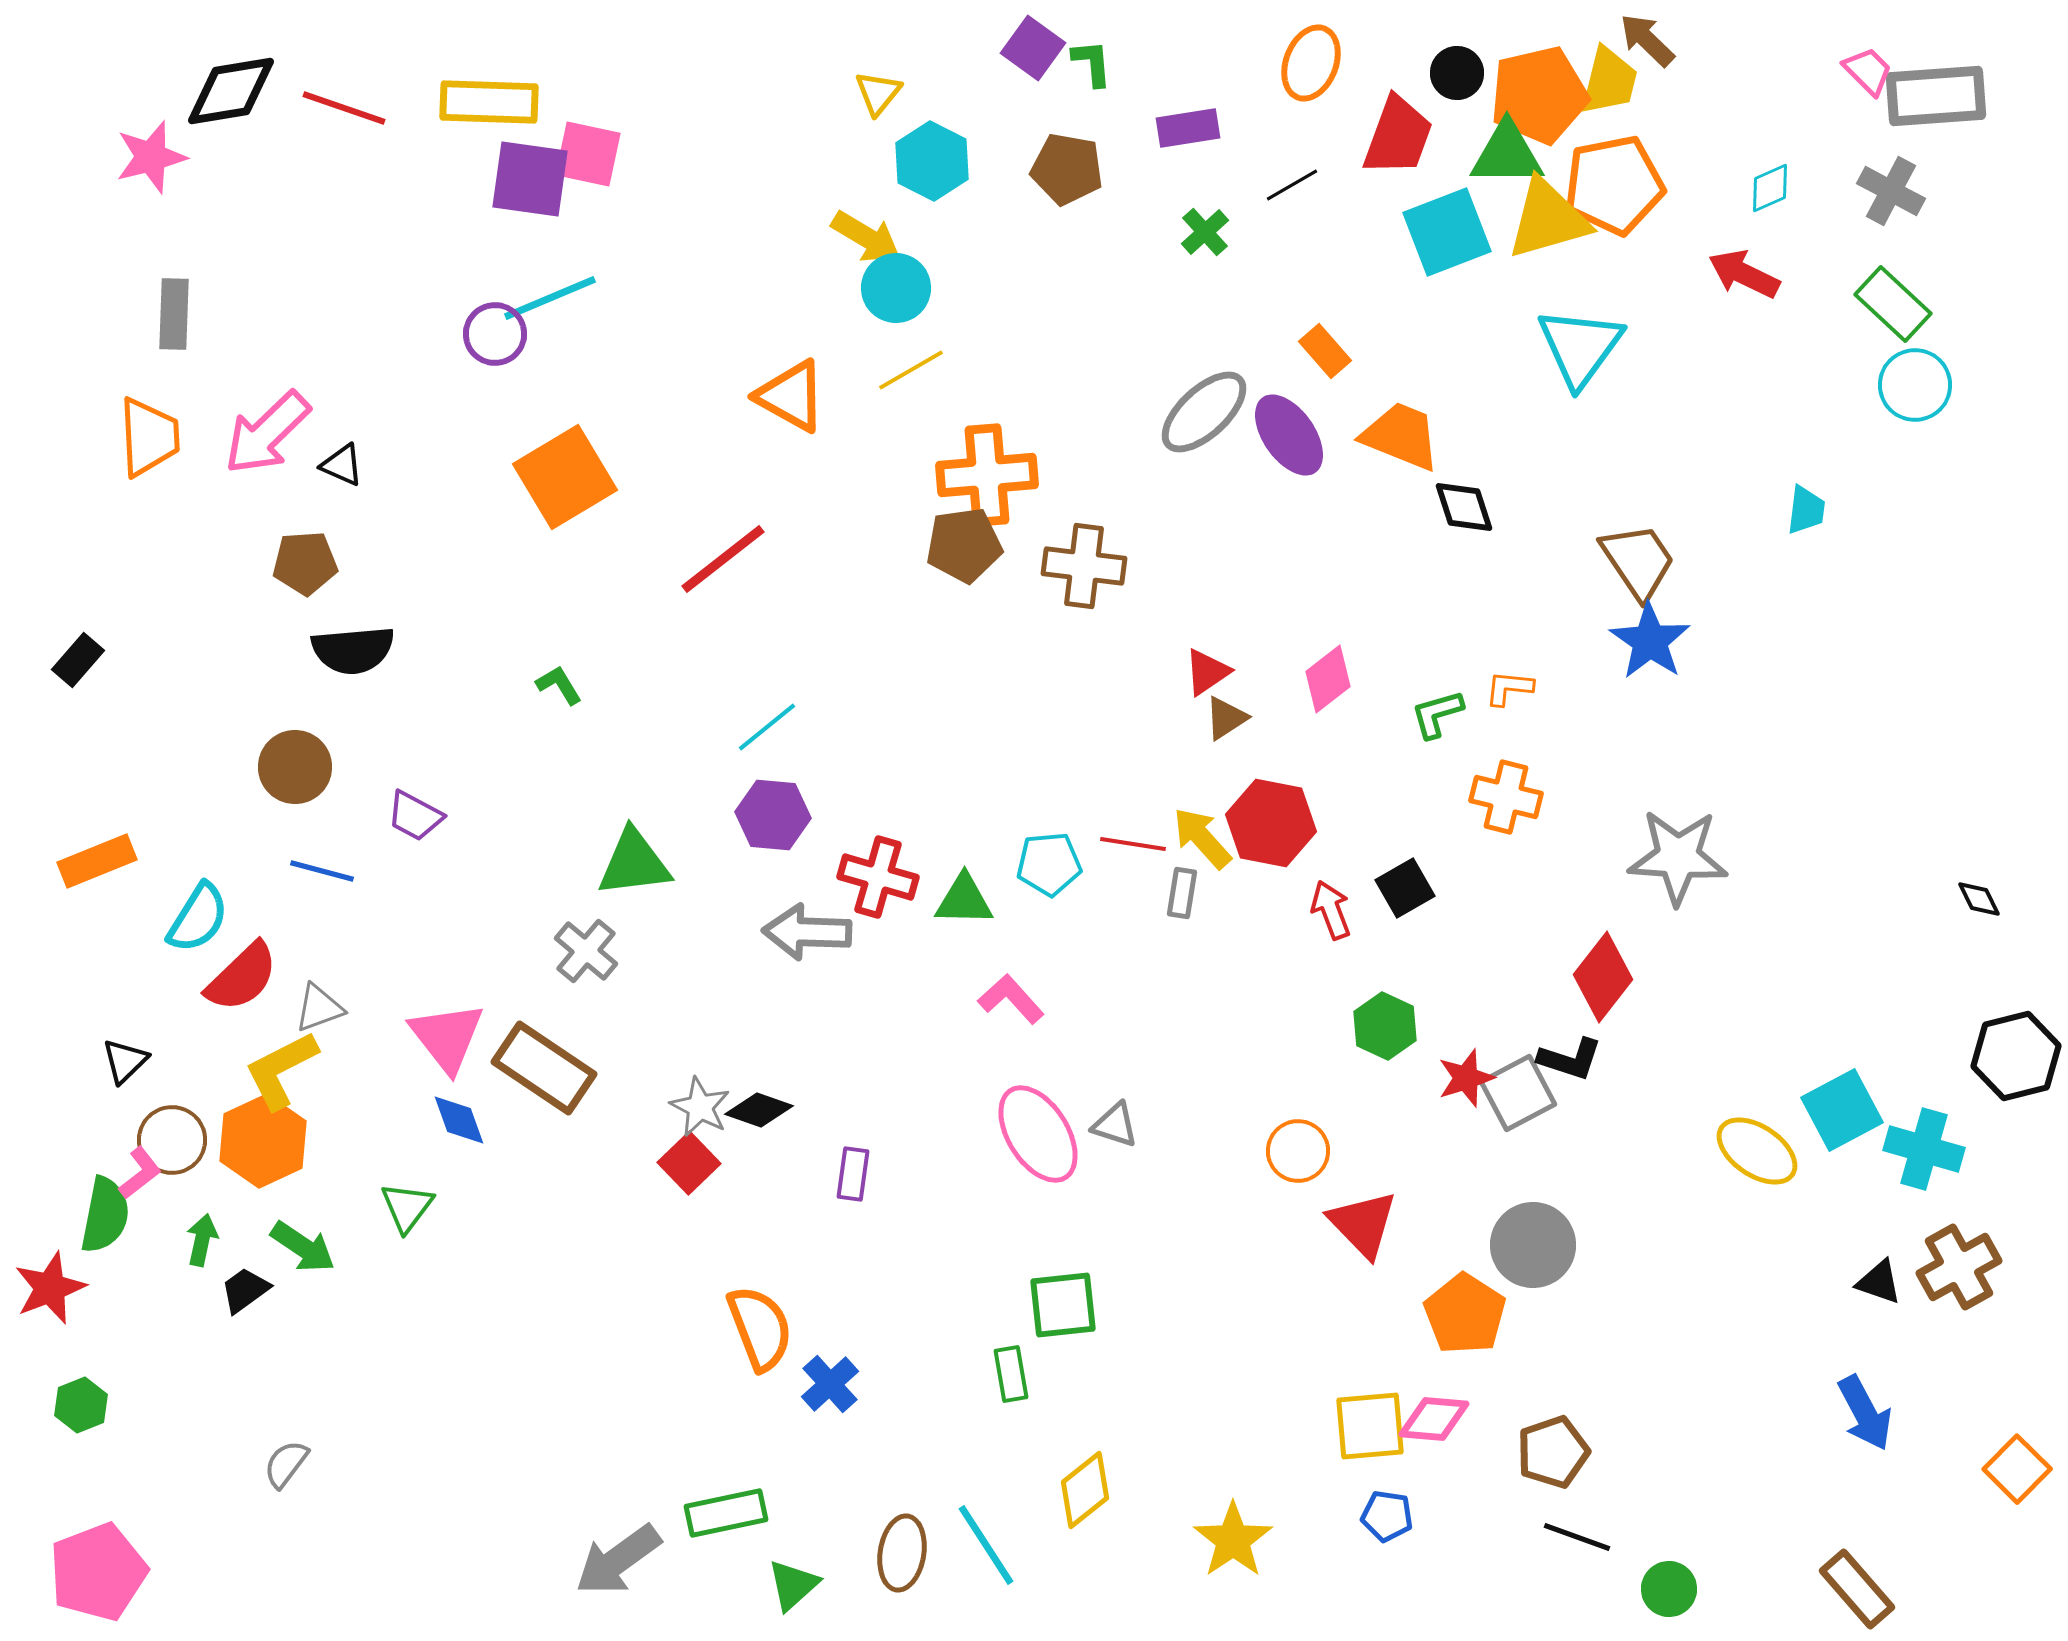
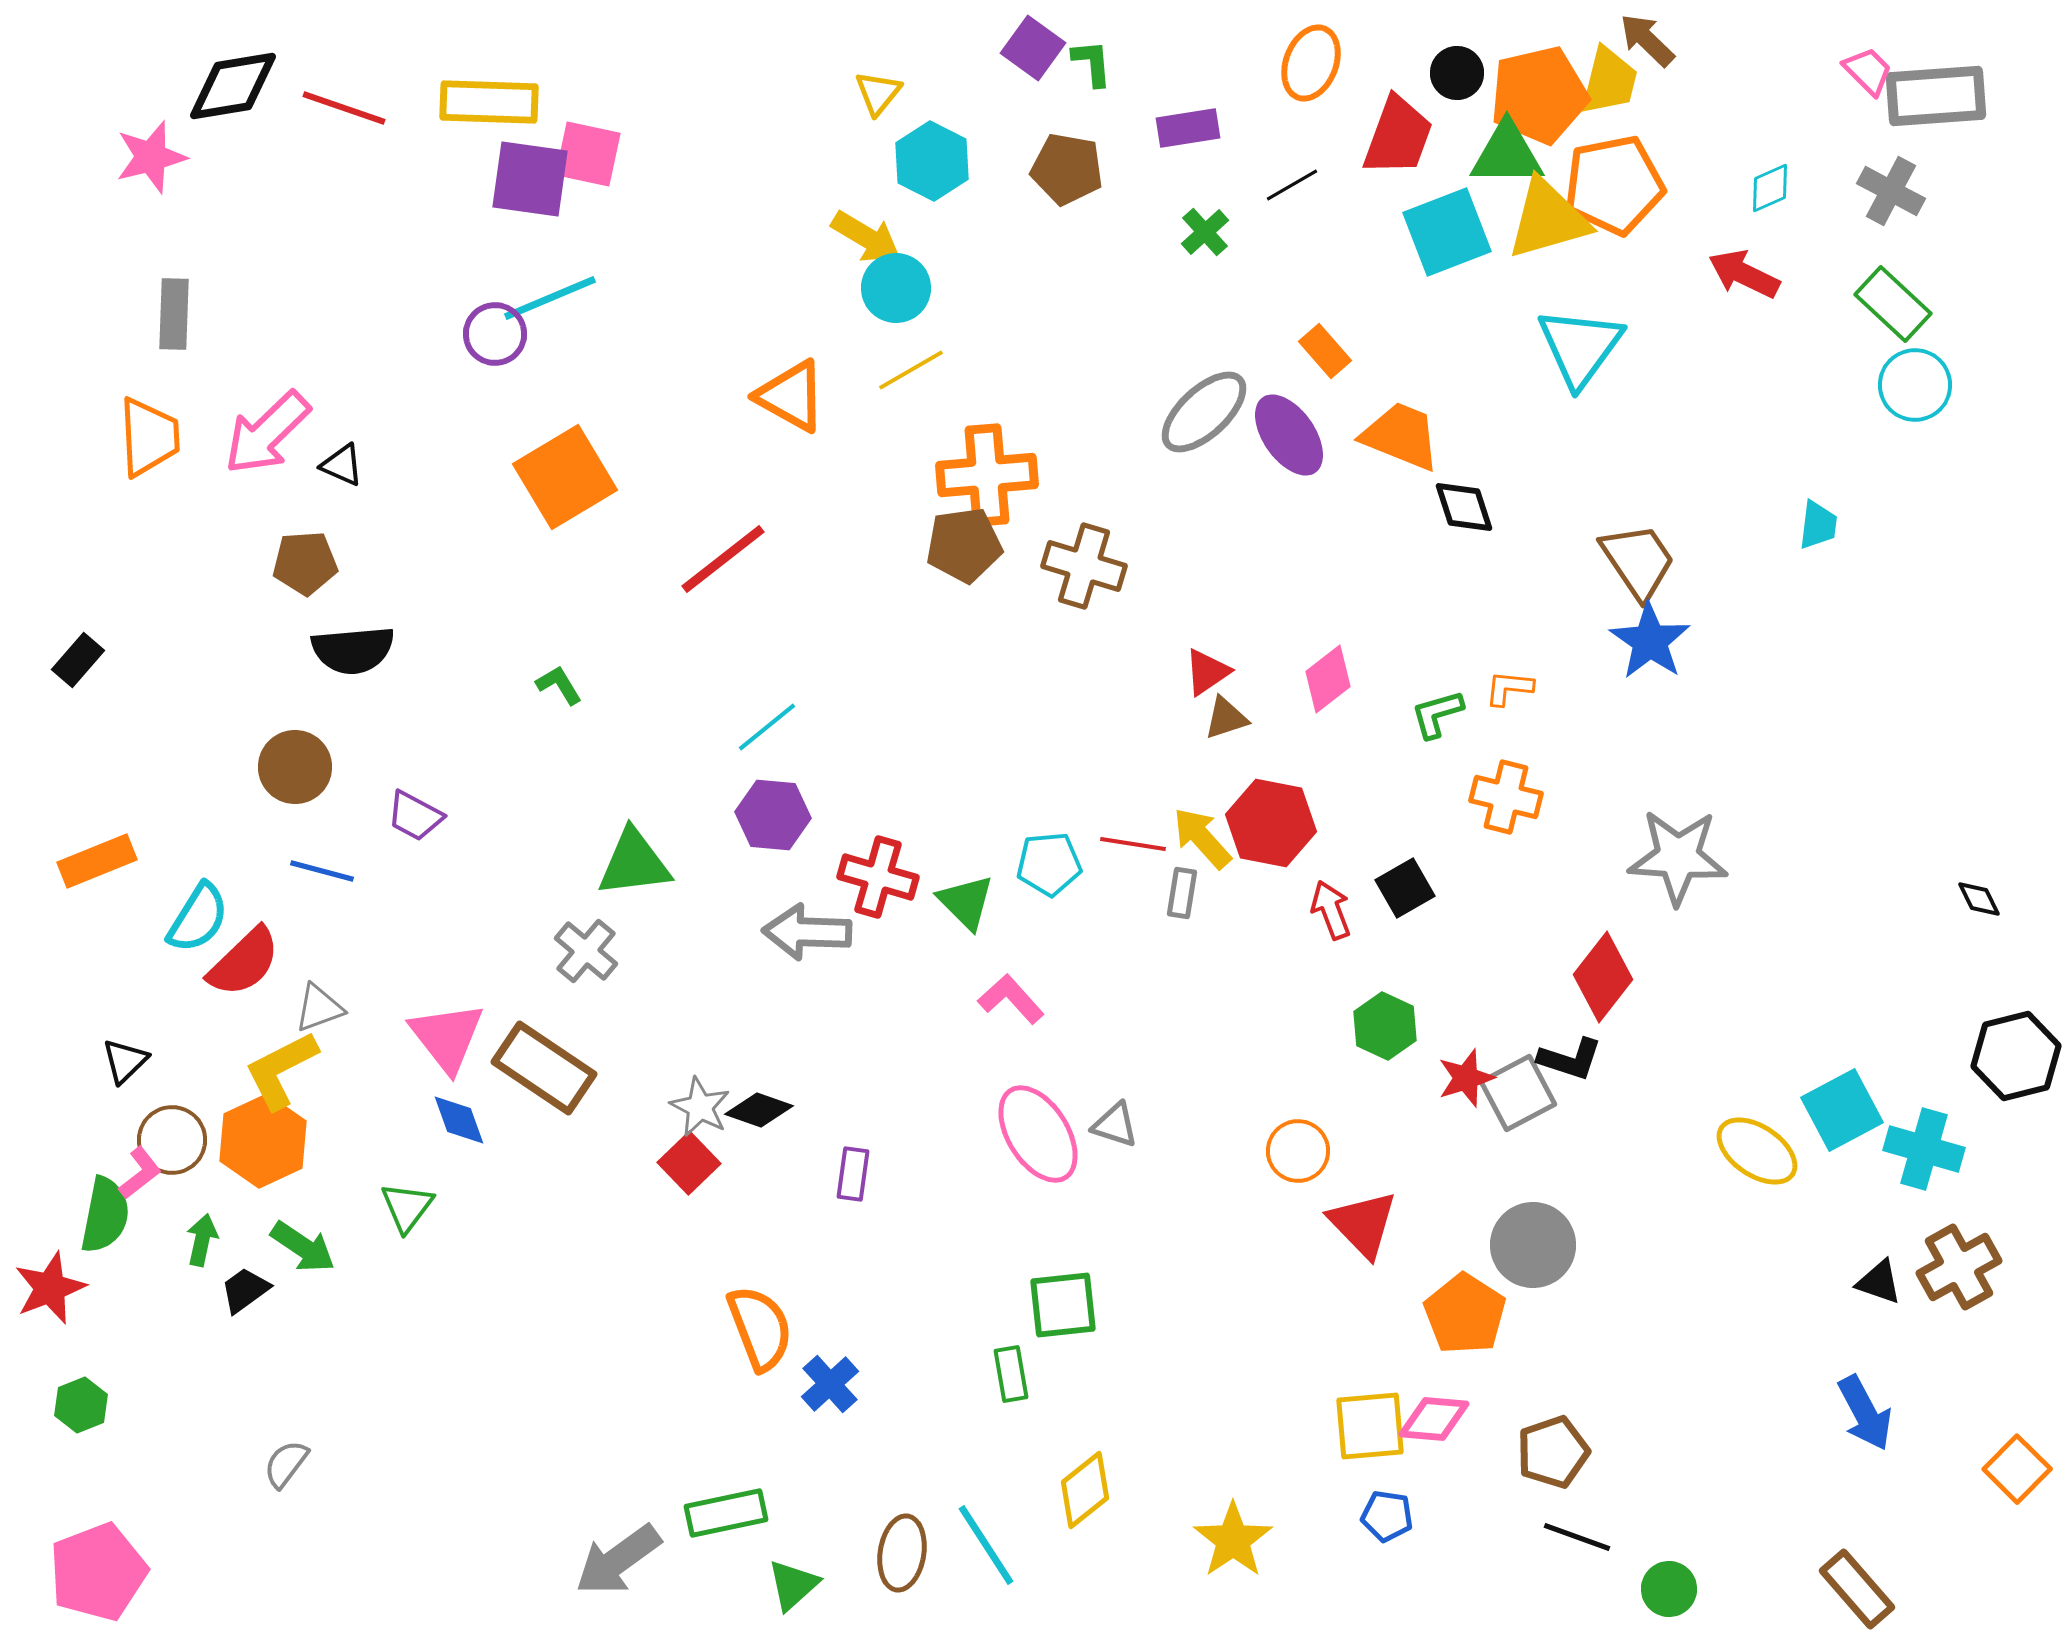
black diamond at (231, 91): moved 2 px right, 5 px up
cyan trapezoid at (1806, 510): moved 12 px right, 15 px down
brown cross at (1084, 566): rotated 10 degrees clockwise
brown triangle at (1226, 718): rotated 15 degrees clockwise
green triangle at (964, 900): moved 2 px right, 2 px down; rotated 44 degrees clockwise
red semicircle at (242, 977): moved 2 px right, 15 px up
